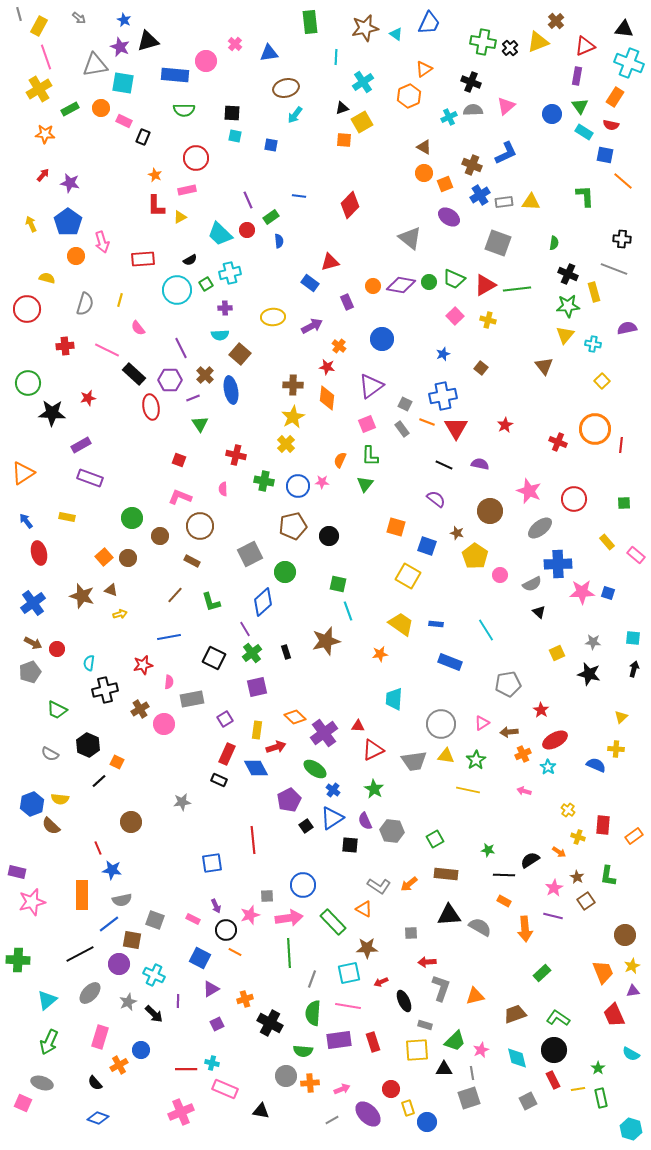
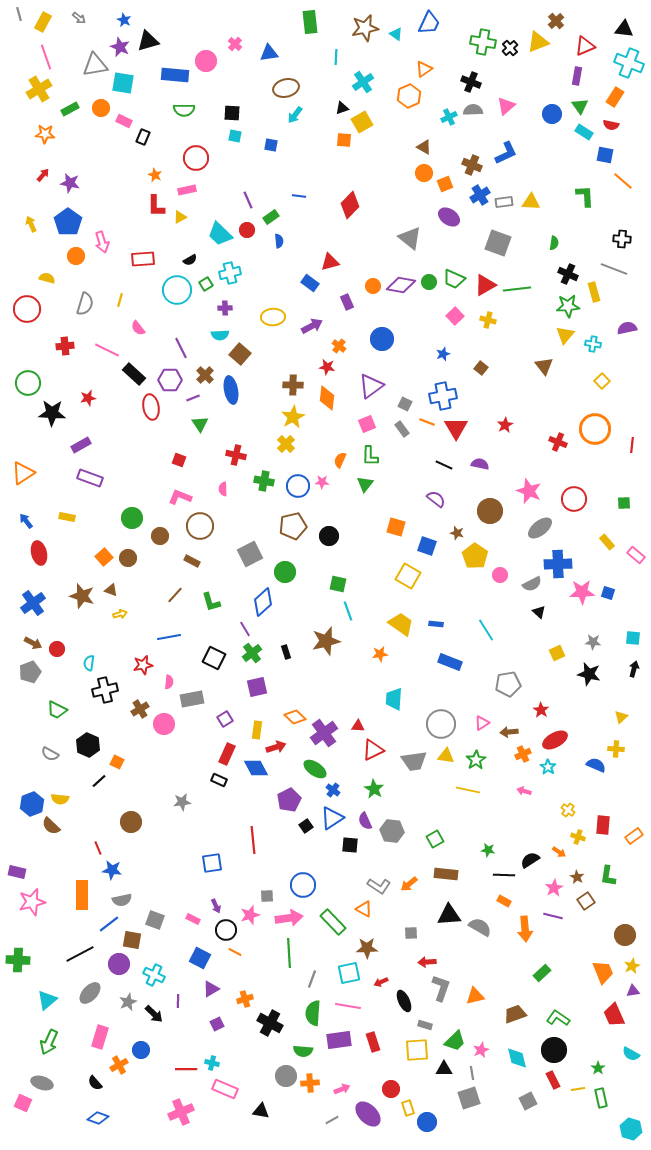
yellow rectangle at (39, 26): moved 4 px right, 4 px up
red line at (621, 445): moved 11 px right
